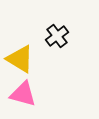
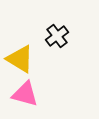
pink triangle: moved 2 px right
